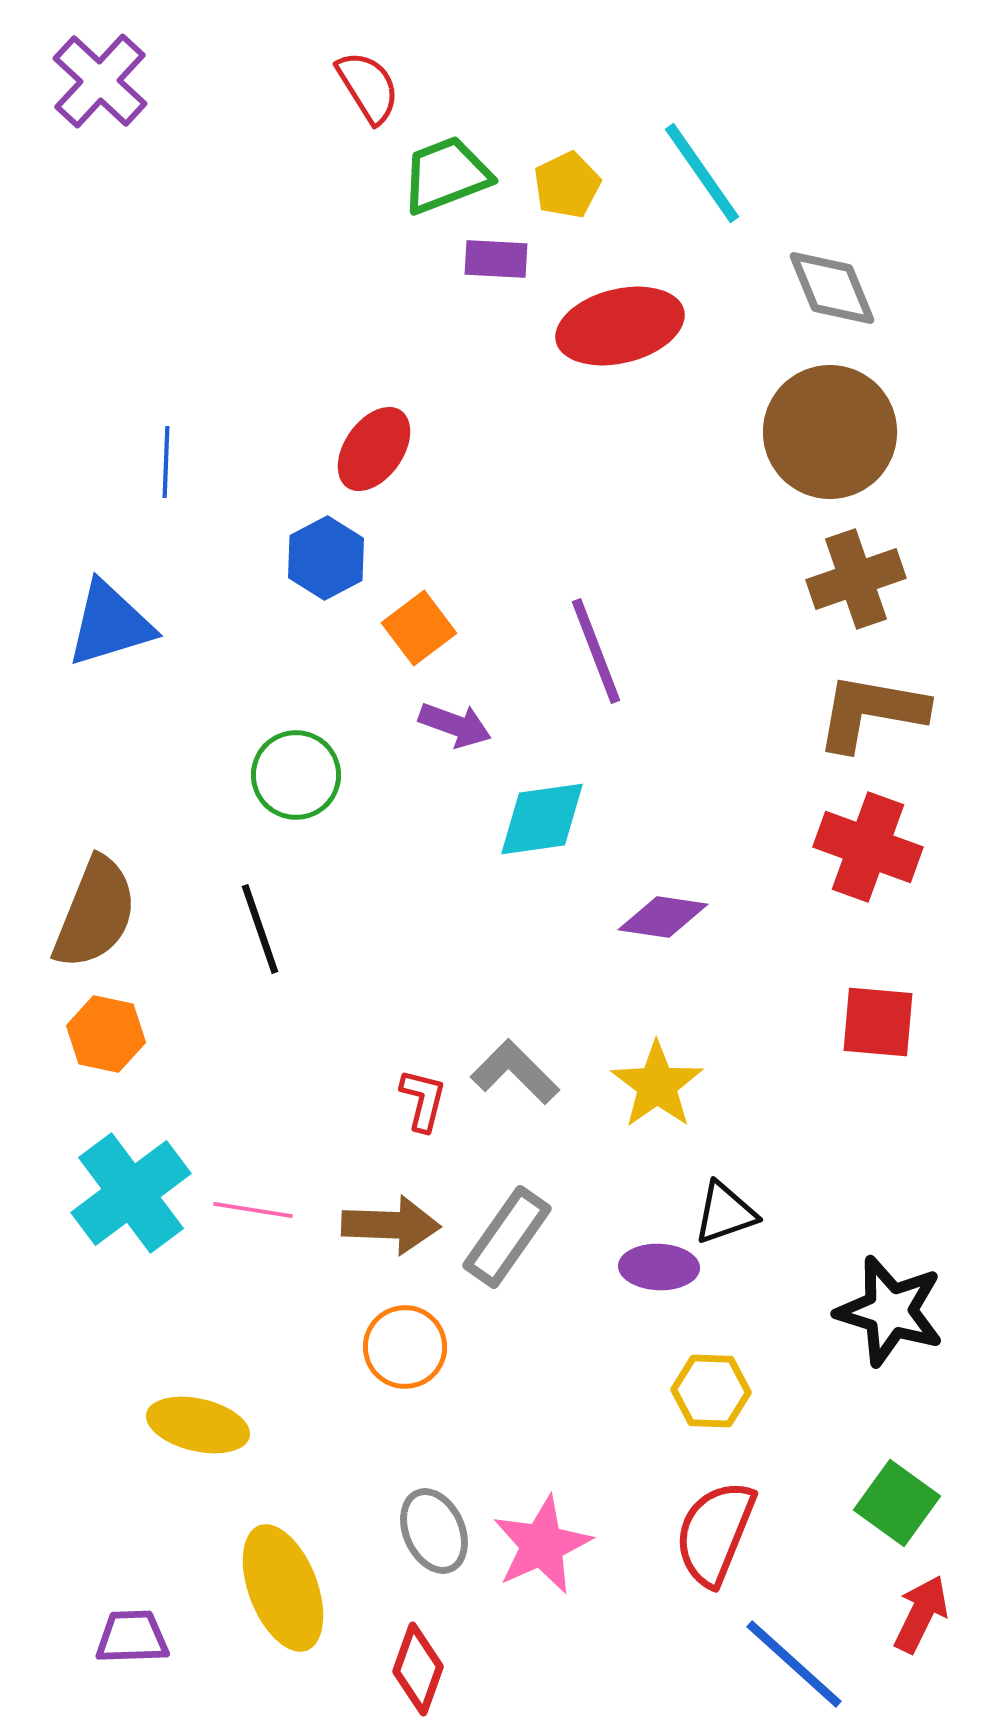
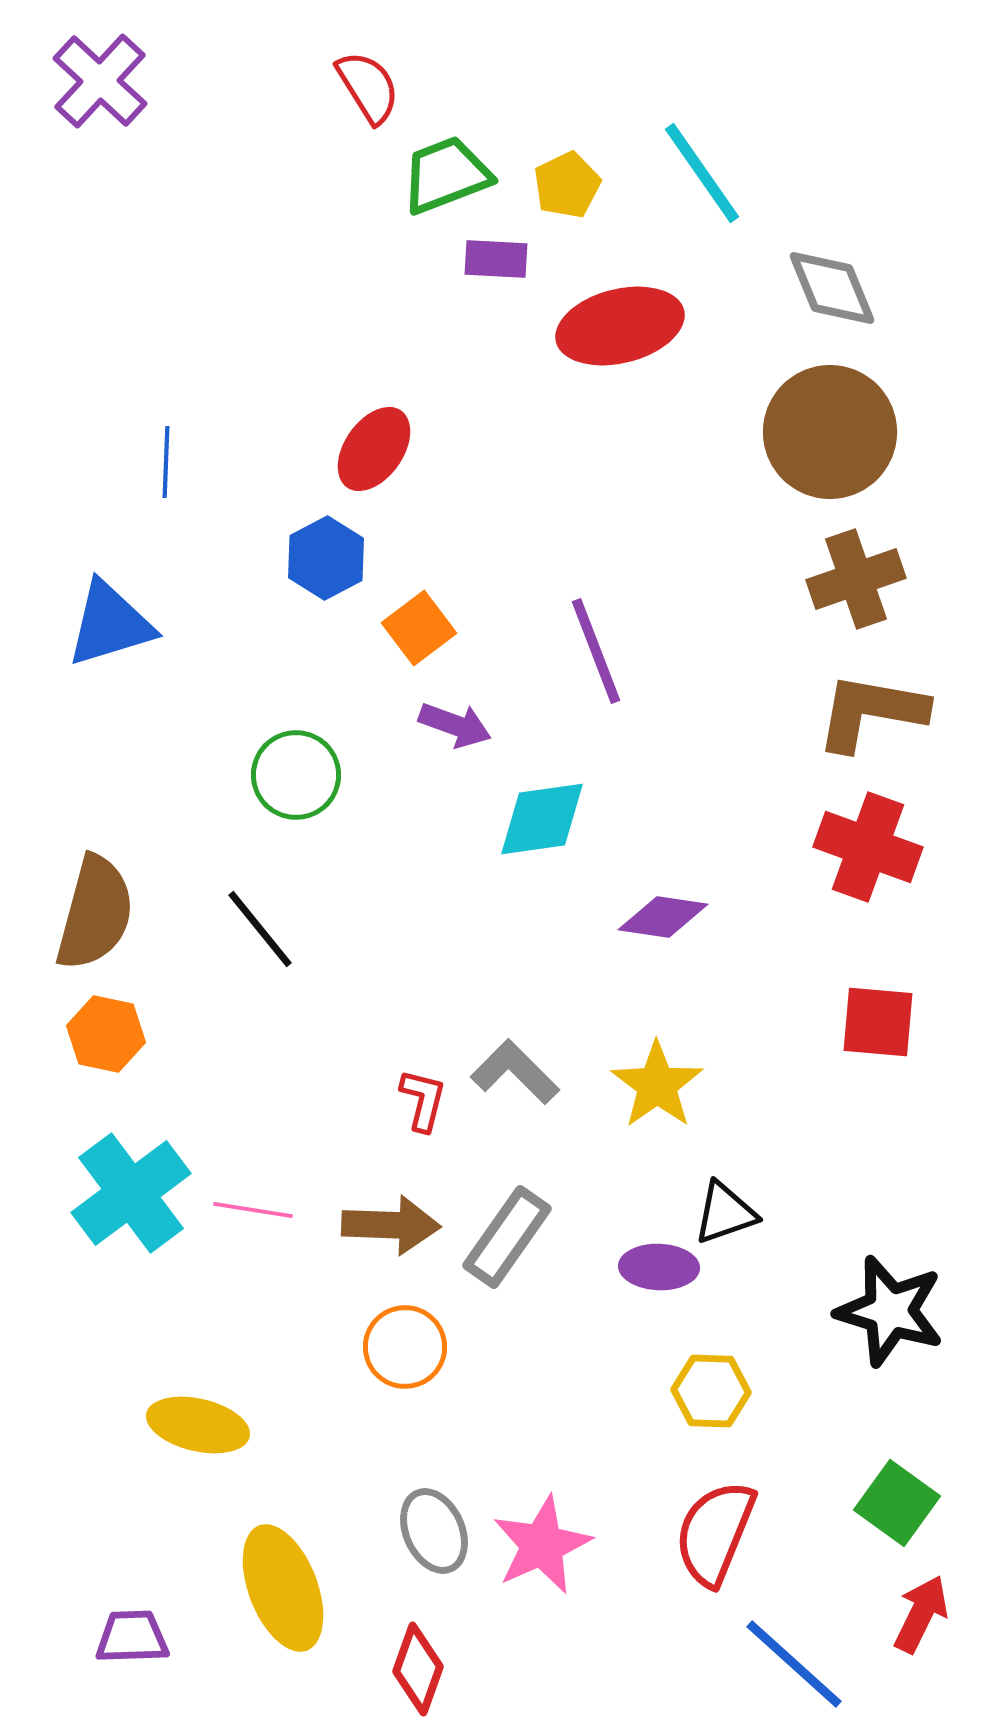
brown semicircle at (95, 913): rotated 7 degrees counterclockwise
black line at (260, 929): rotated 20 degrees counterclockwise
